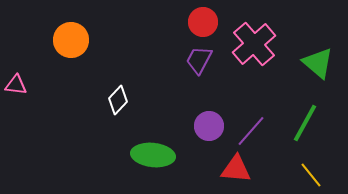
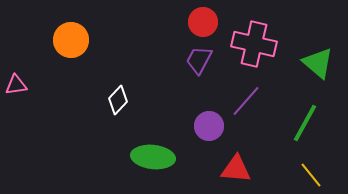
pink cross: rotated 36 degrees counterclockwise
pink triangle: rotated 15 degrees counterclockwise
purple line: moved 5 px left, 30 px up
green ellipse: moved 2 px down
